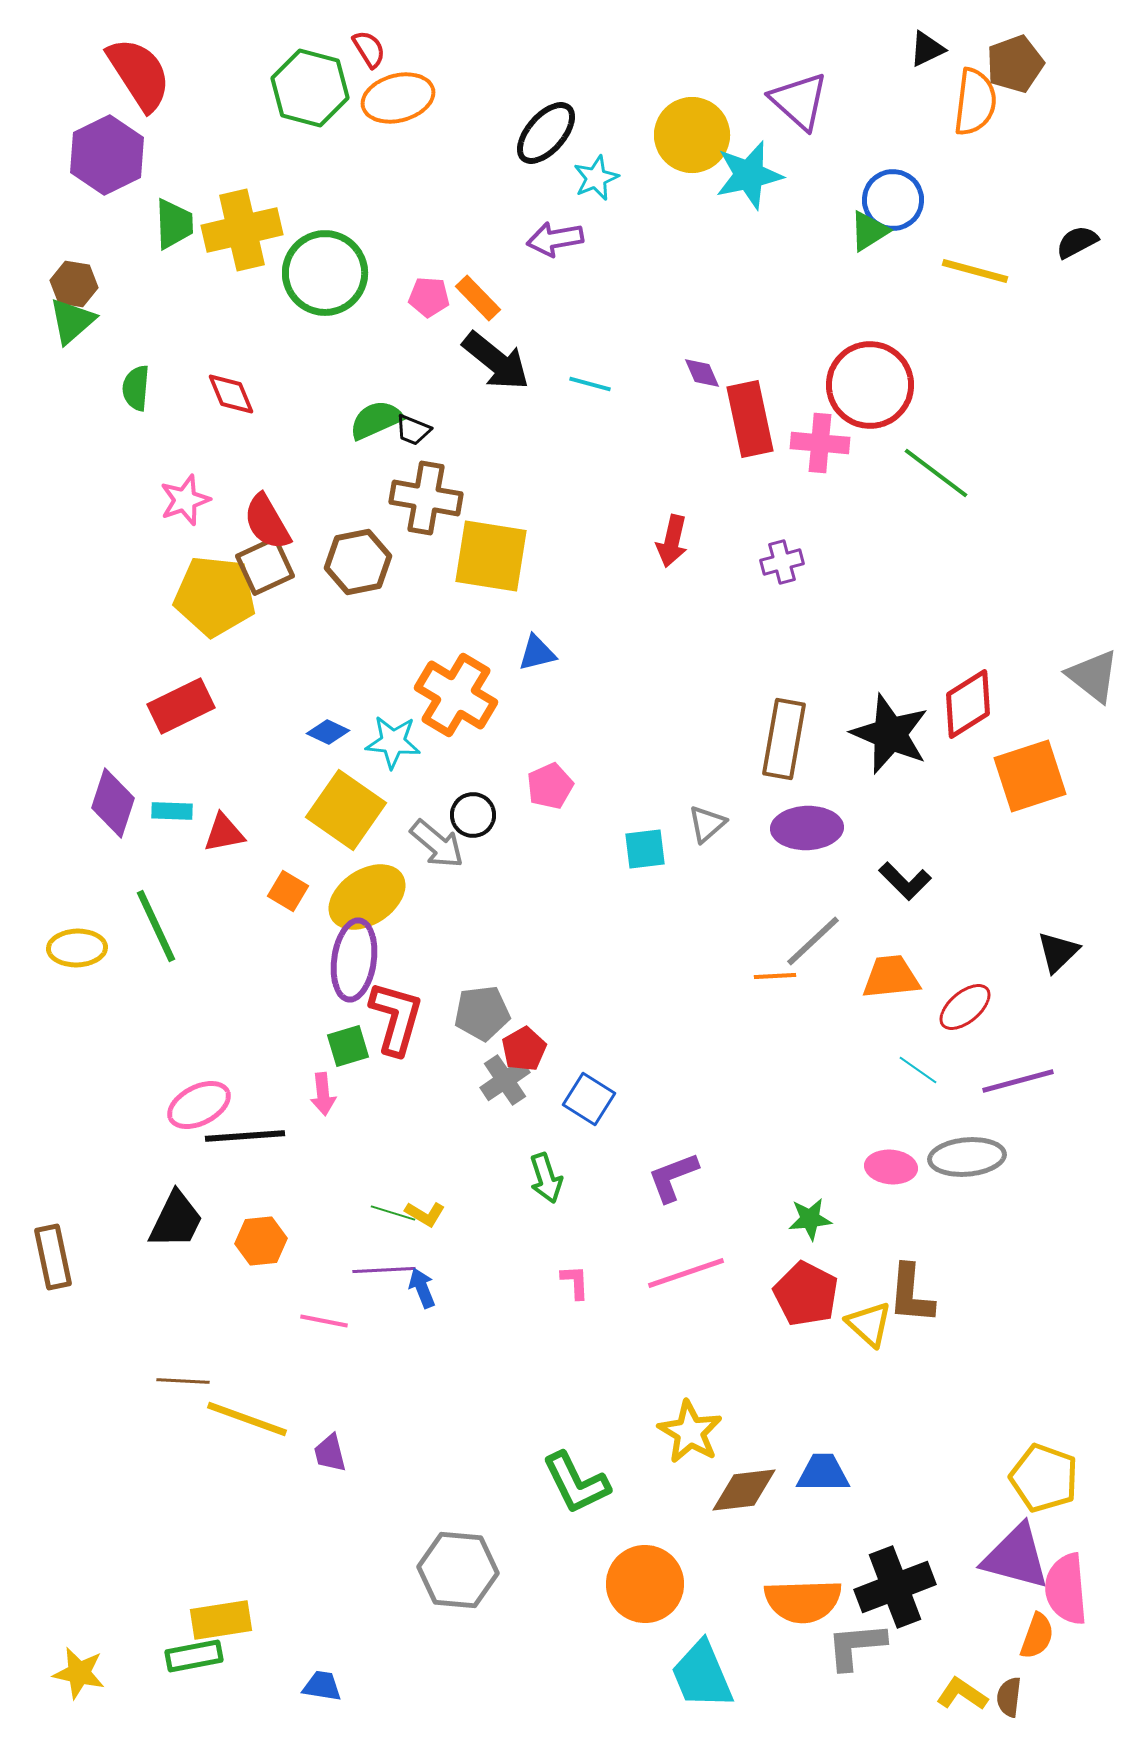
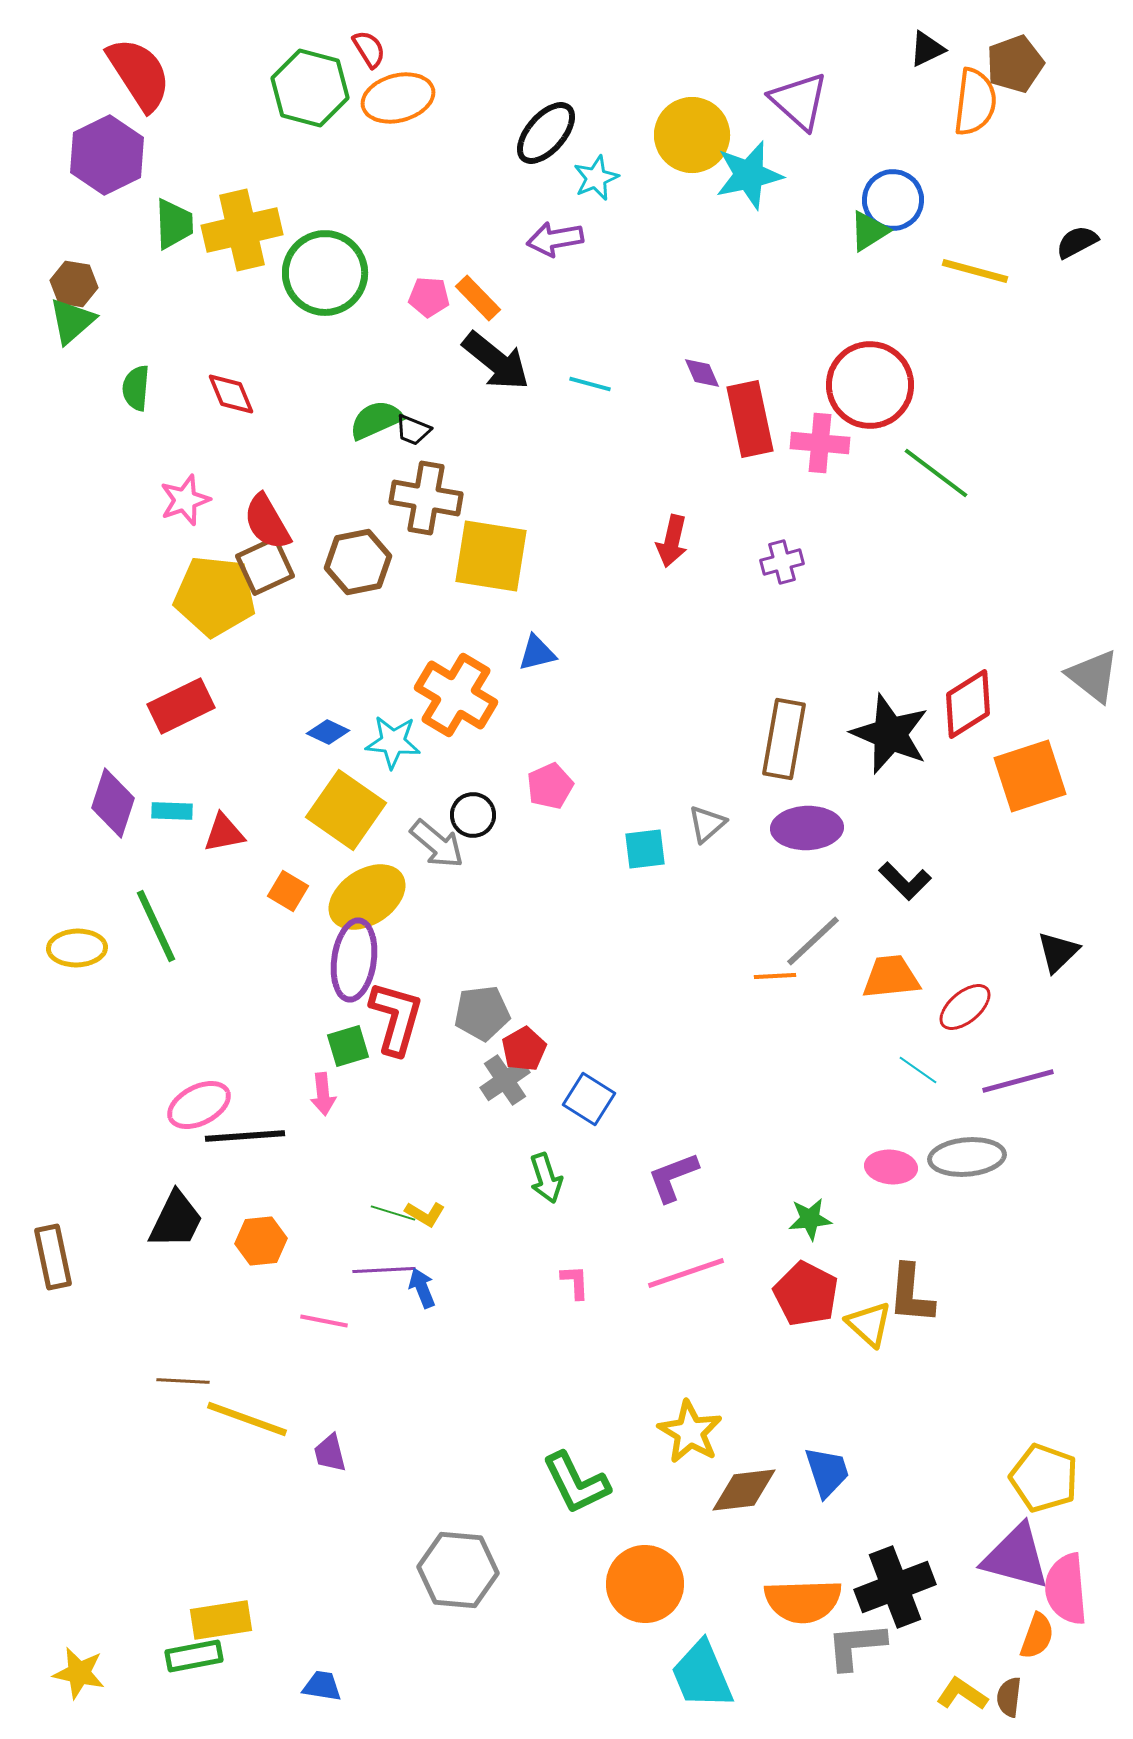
blue trapezoid at (823, 1473): moved 4 px right, 1 px up; rotated 72 degrees clockwise
